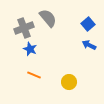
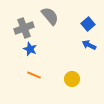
gray semicircle: moved 2 px right, 2 px up
yellow circle: moved 3 px right, 3 px up
